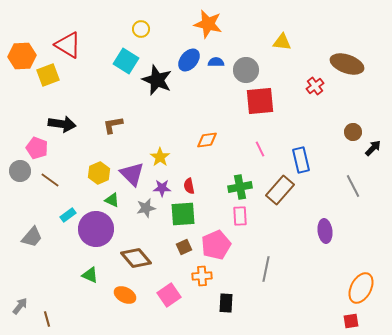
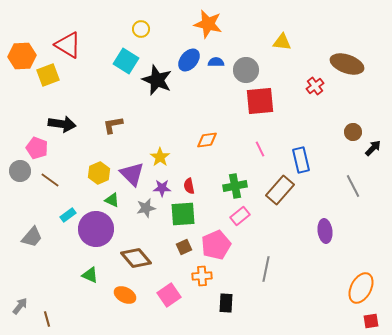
green cross at (240, 187): moved 5 px left, 1 px up
pink rectangle at (240, 216): rotated 54 degrees clockwise
red square at (351, 321): moved 20 px right
